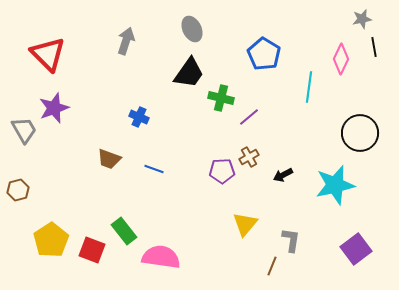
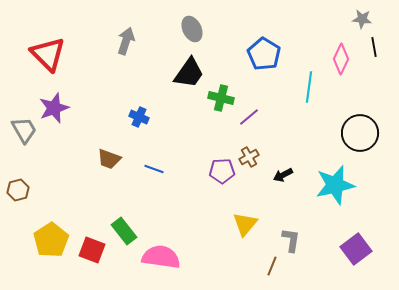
gray star: rotated 18 degrees clockwise
